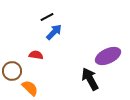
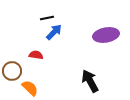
black line: moved 1 px down; rotated 16 degrees clockwise
purple ellipse: moved 2 px left, 21 px up; rotated 15 degrees clockwise
black arrow: moved 2 px down
